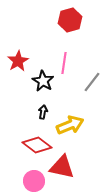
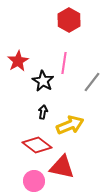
red hexagon: moved 1 px left; rotated 15 degrees counterclockwise
